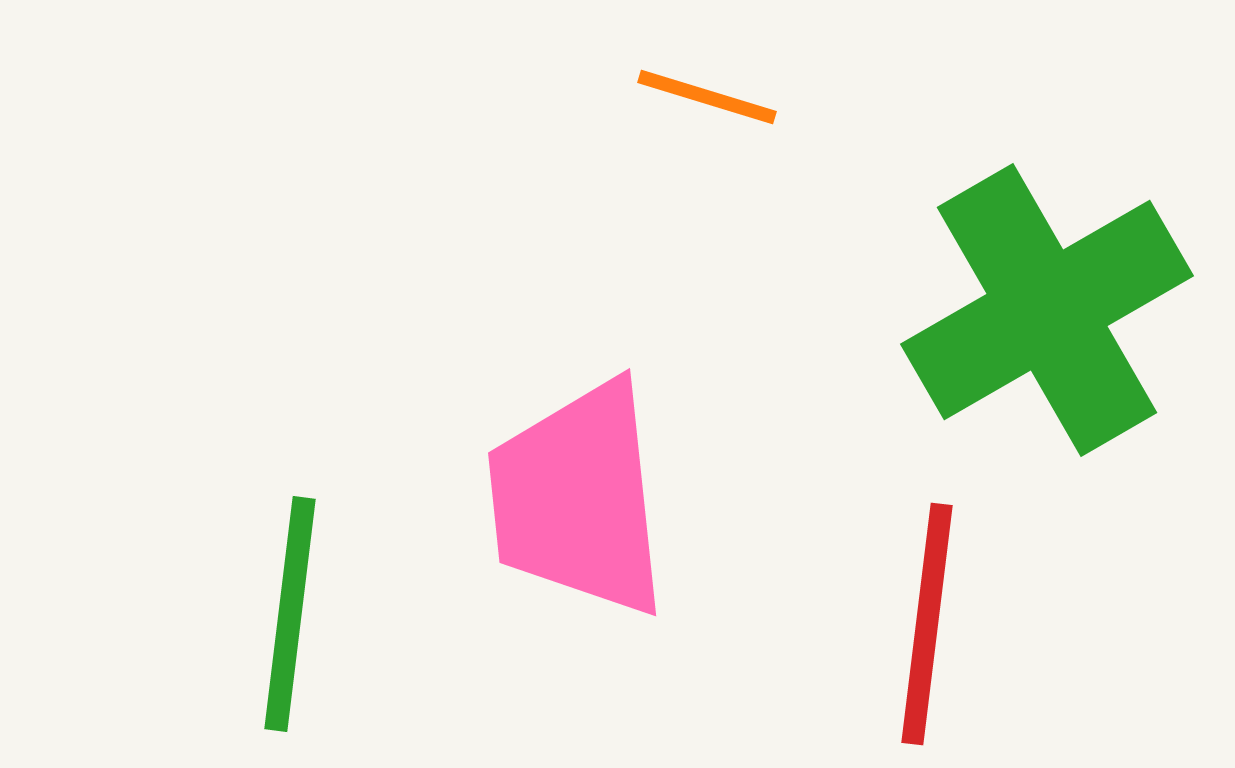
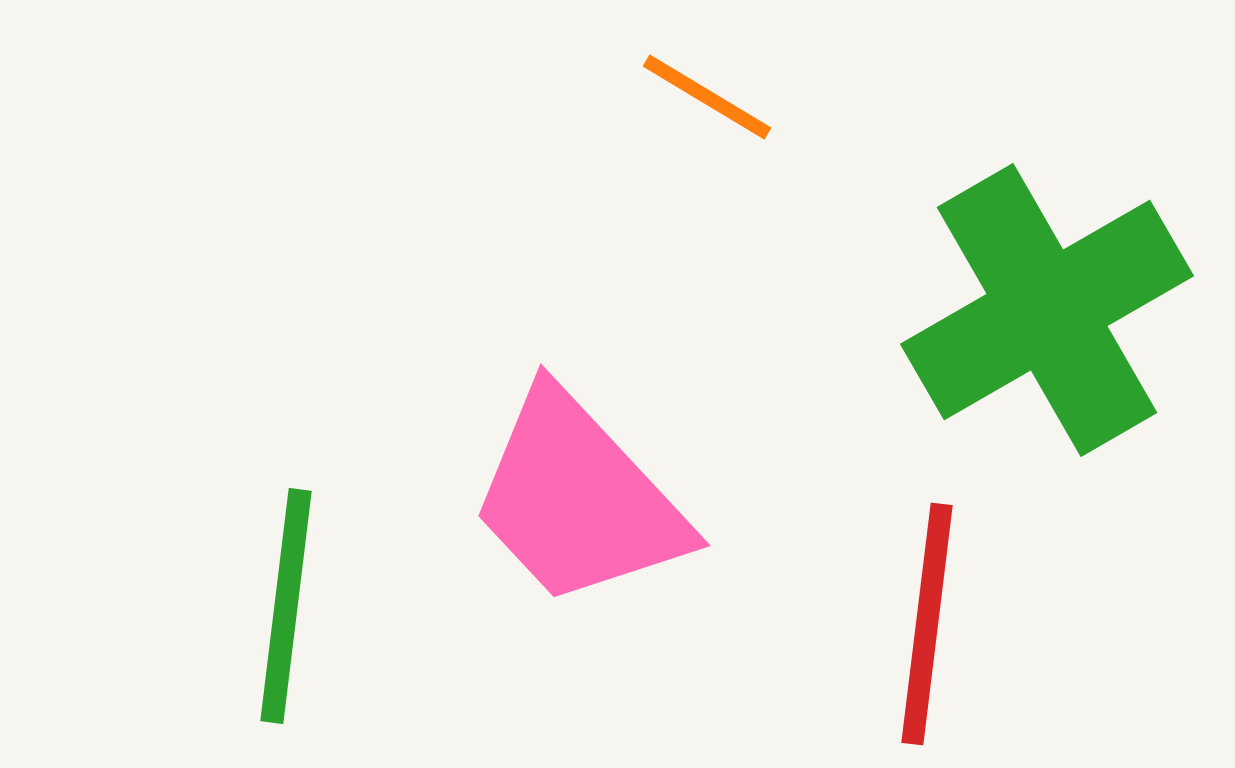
orange line: rotated 14 degrees clockwise
pink trapezoid: rotated 37 degrees counterclockwise
green line: moved 4 px left, 8 px up
